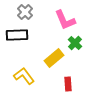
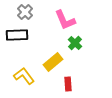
yellow rectangle: moved 1 px left, 4 px down
